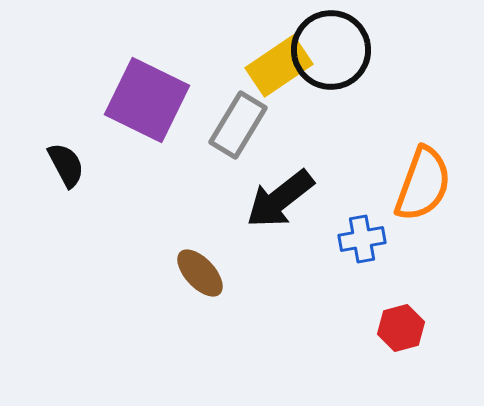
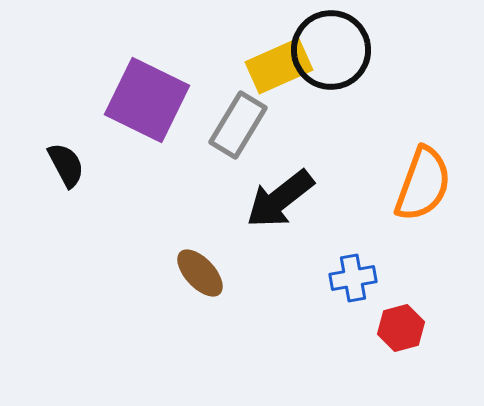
yellow rectangle: rotated 10 degrees clockwise
blue cross: moved 9 px left, 39 px down
